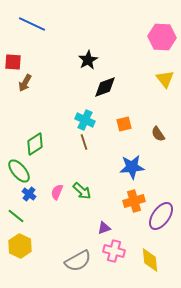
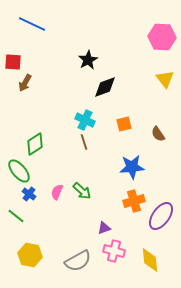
yellow hexagon: moved 10 px right, 9 px down; rotated 15 degrees counterclockwise
